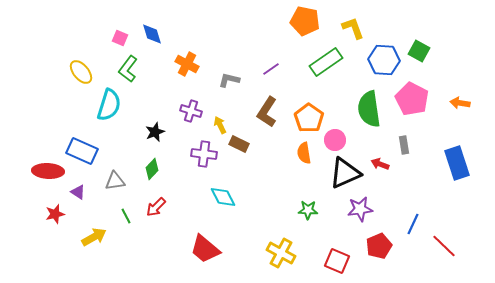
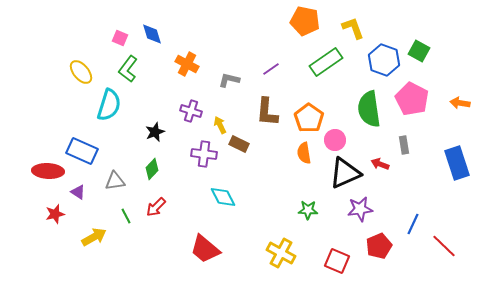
blue hexagon at (384, 60): rotated 16 degrees clockwise
brown L-shape at (267, 112): rotated 28 degrees counterclockwise
